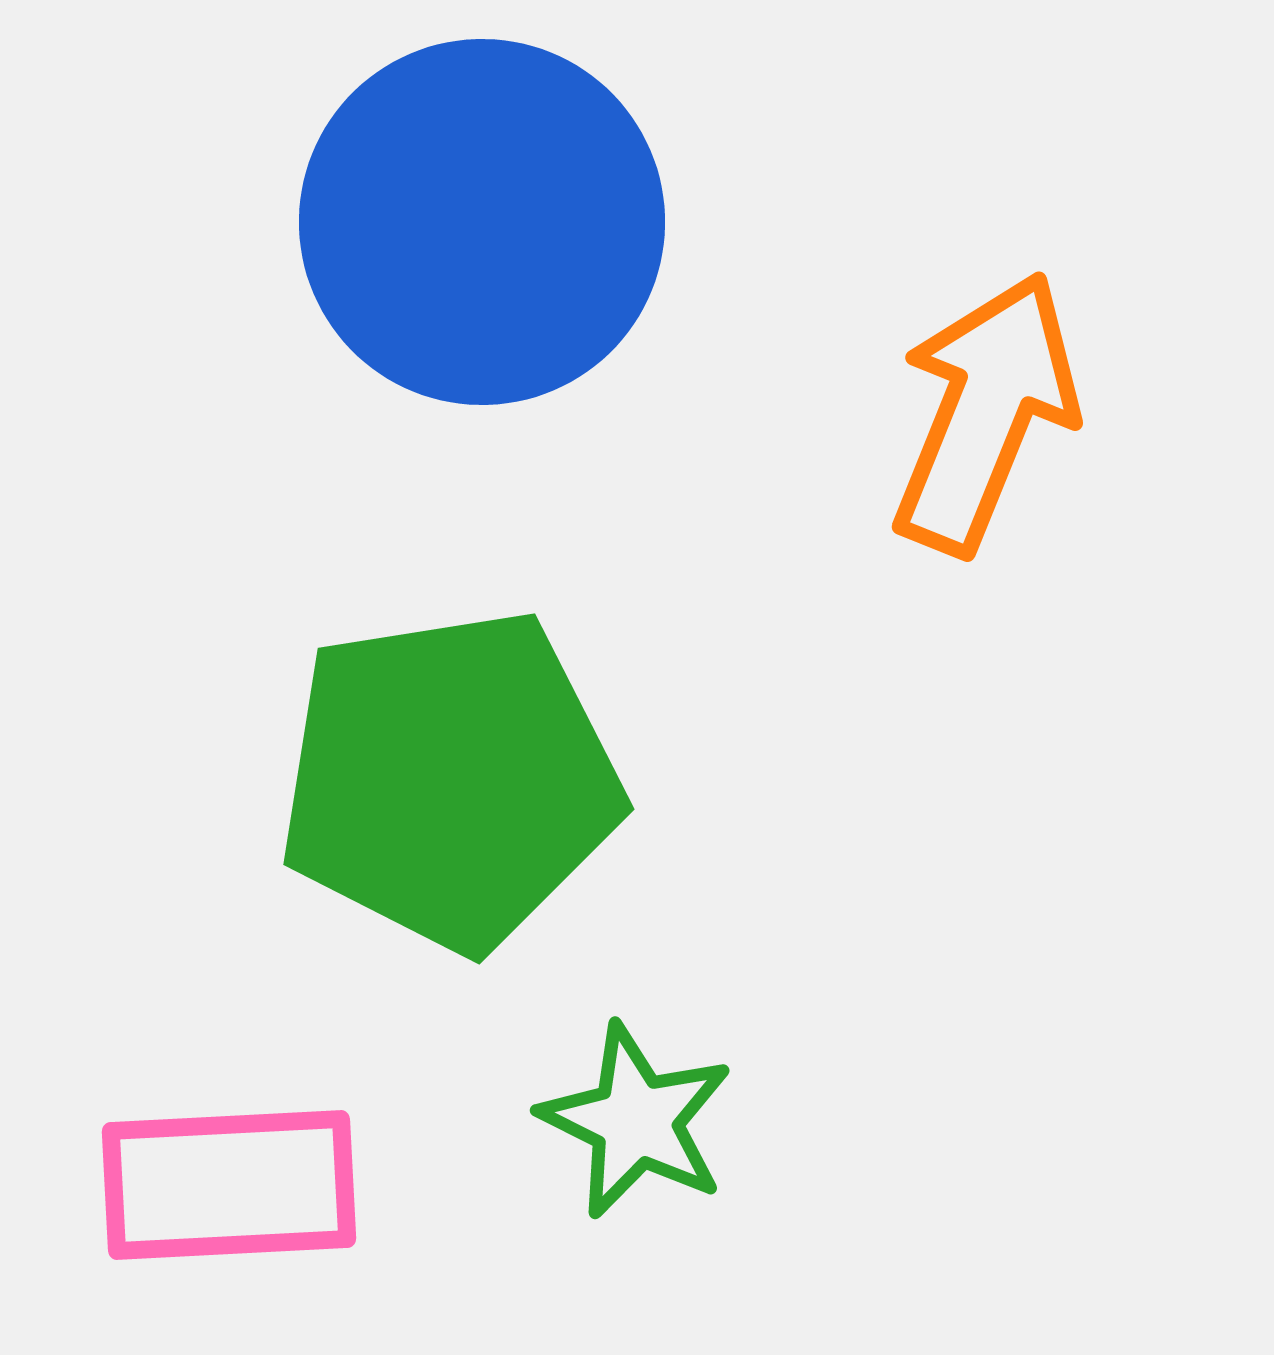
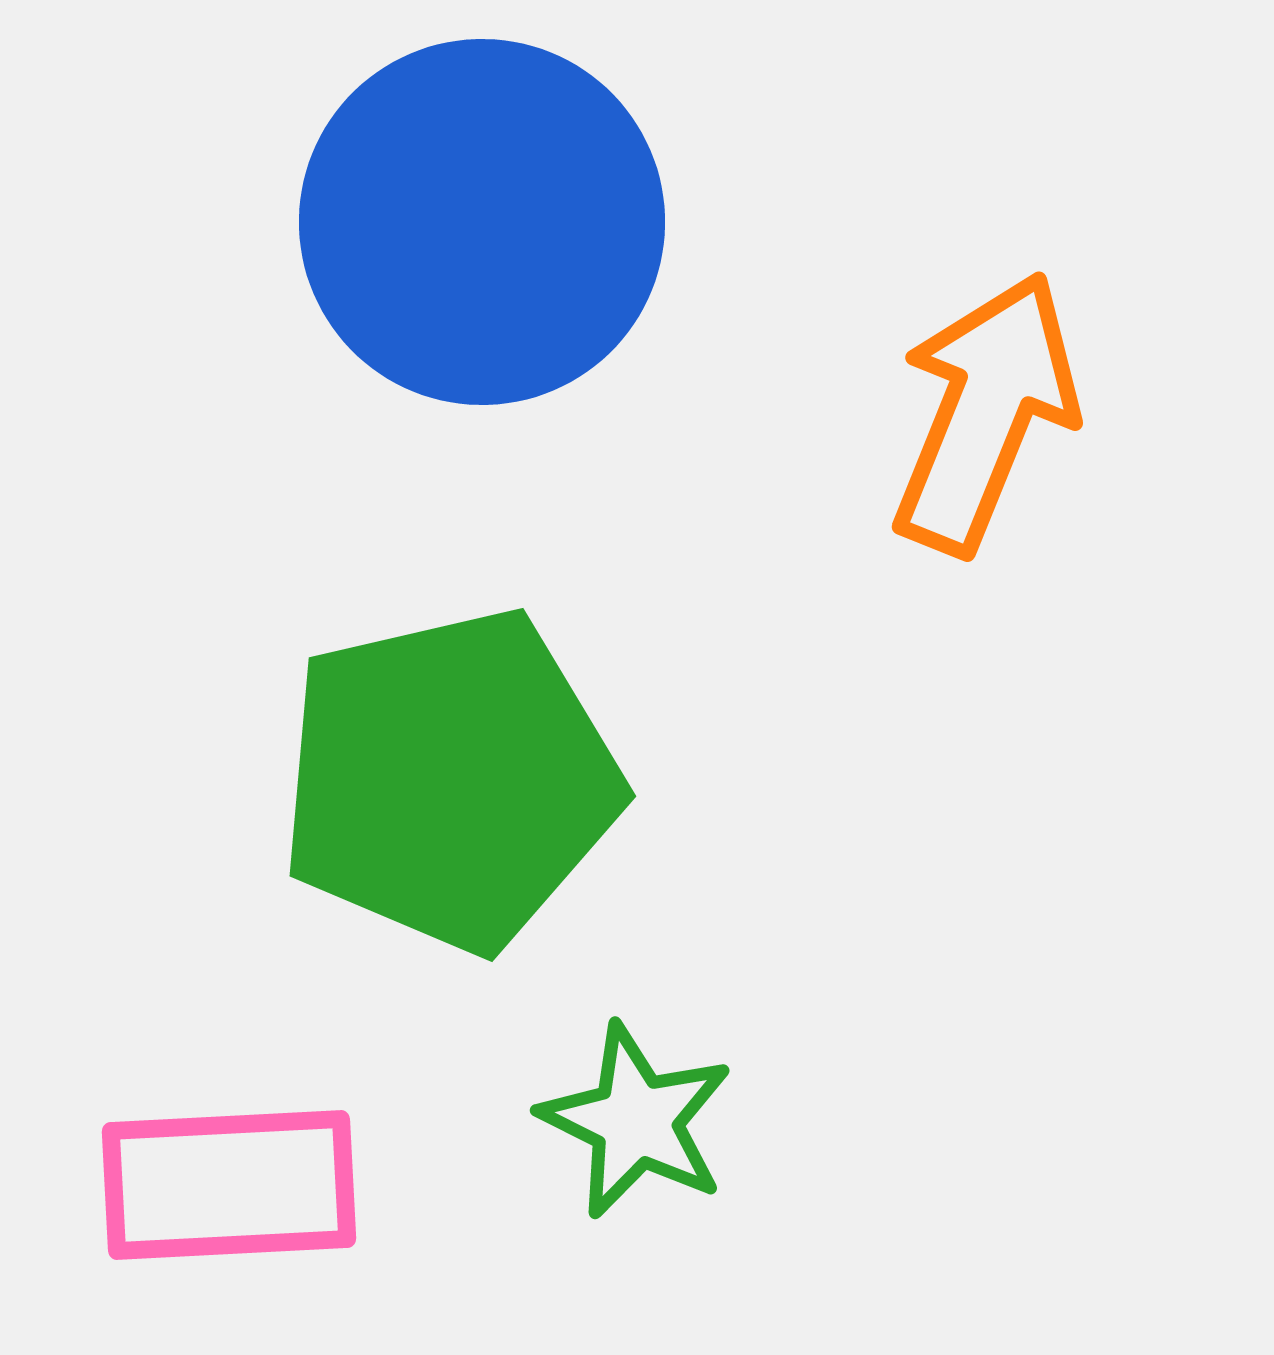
green pentagon: rotated 4 degrees counterclockwise
